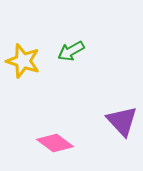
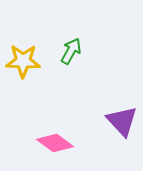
green arrow: rotated 148 degrees clockwise
yellow star: rotated 16 degrees counterclockwise
